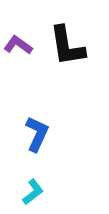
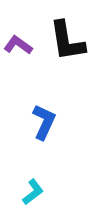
black L-shape: moved 5 px up
blue L-shape: moved 7 px right, 12 px up
